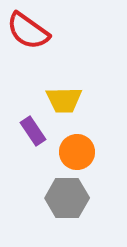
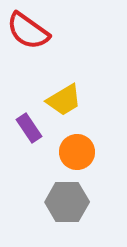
yellow trapezoid: rotated 30 degrees counterclockwise
purple rectangle: moved 4 px left, 3 px up
gray hexagon: moved 4 px down
